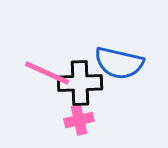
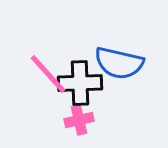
pink line: moved 1 px right, 1 px down; rotated 24 degrees clockwise
